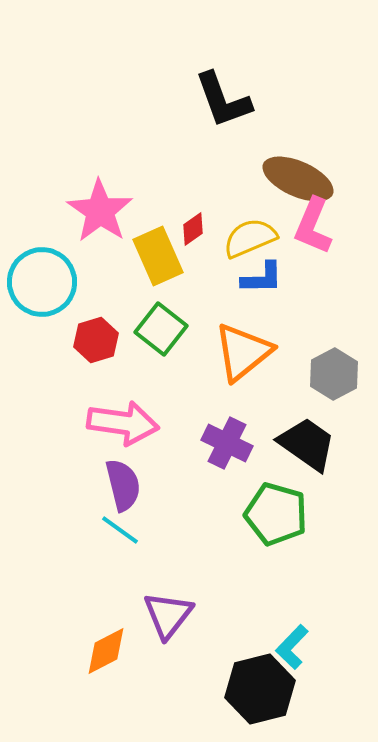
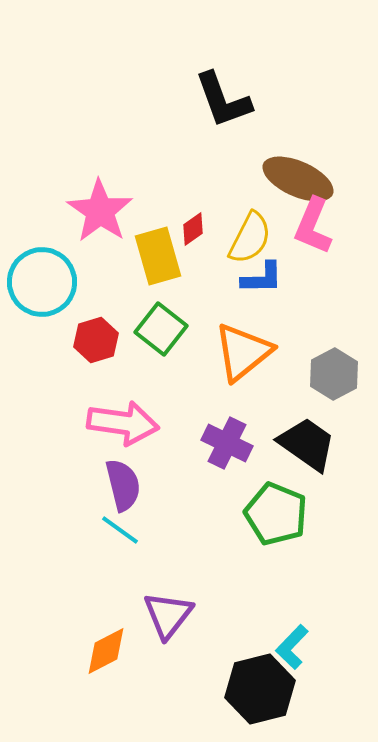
yellow semicircle: rotated 140 degrees clockwise
yellow rectangle: rotated 8 degrees clockwise
green pentagon: rotated 6 degrees clockwise
